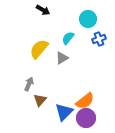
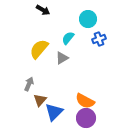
orange semicircle: rotated 66 degrees clockwise
blue triangle: moved 10 px left
